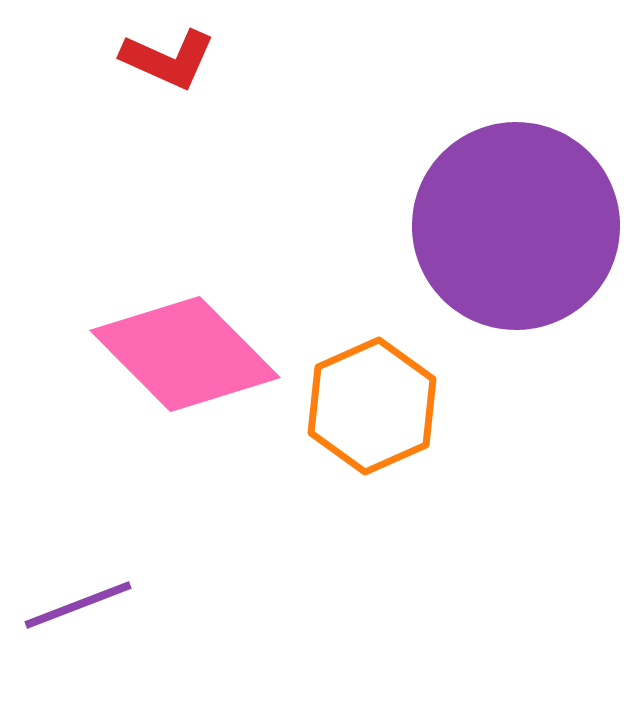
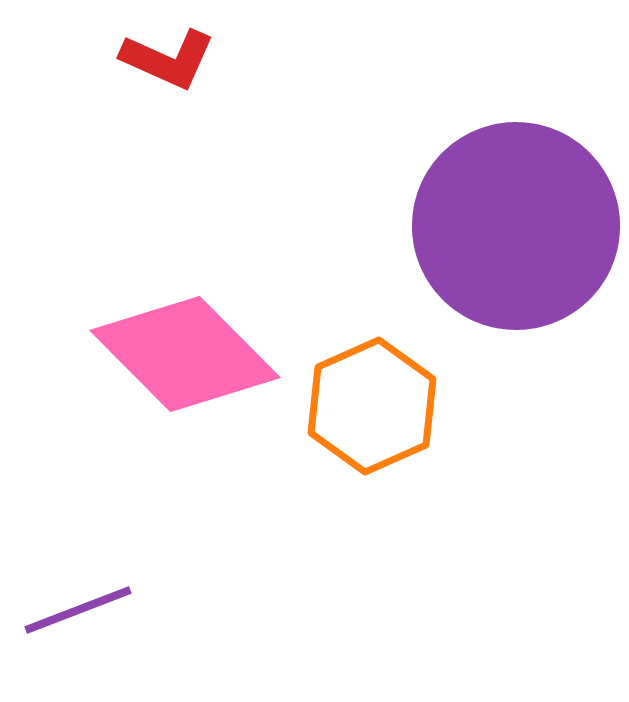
purple line: moved 5 px down
